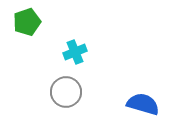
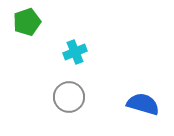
gray circle: moved 3 px right, 5 px down
